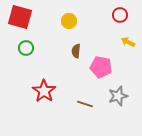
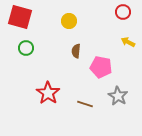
red circle: moved 3 px right, 3 px up
red star: moved 4 px right, 2 px down
gray star: rotated 24 degrees counterclockwise
